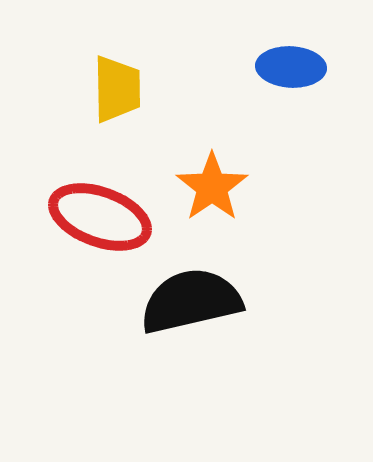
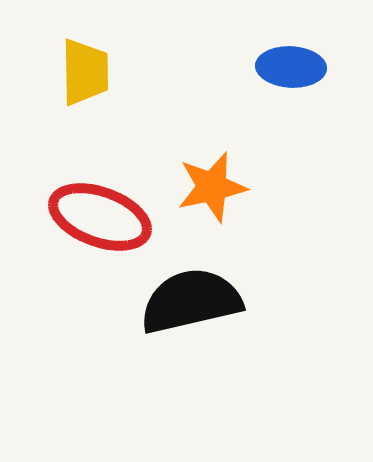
yellow trapezoid: moved 32 px left, 17 px up
orange star: rotated 22 degrees clockwise
